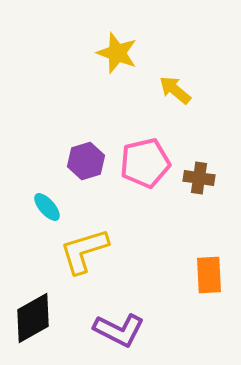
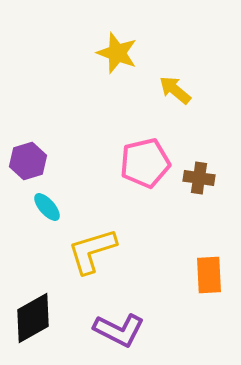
purple hexagon: moved 58 px left
yellow L-shape: moved 8 px right
